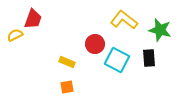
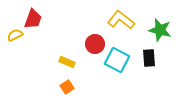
yellow L-shape: moved 3 px left
orange square: rotated 24 degrees counterclockwise
